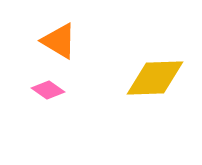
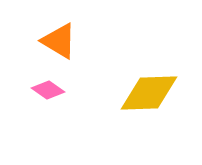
yellow diamond: moved 6 px left, 15 px down
